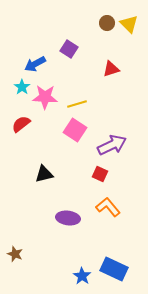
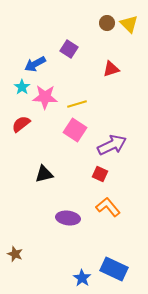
blue star: moved 2 px down
